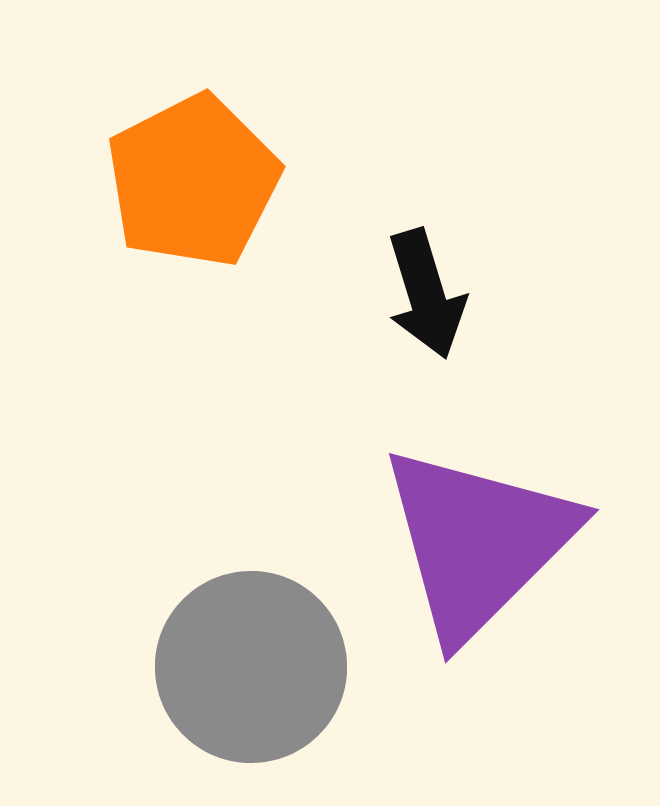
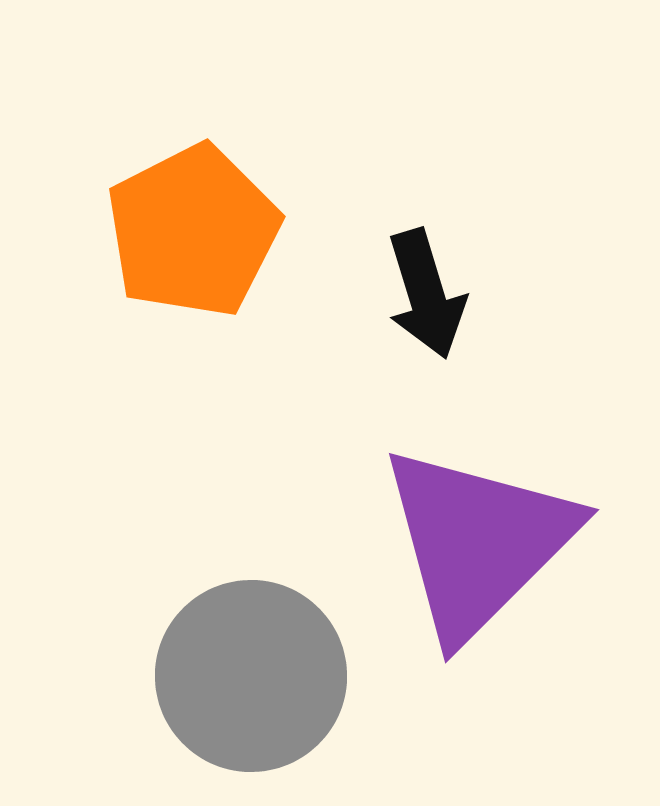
orange pentagon: moved 50 px down
gray circle: moved 9 px down
